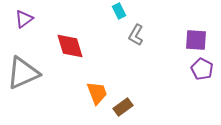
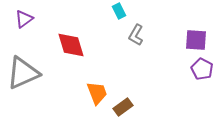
red diamond: moved 1 px right, 1 px up
